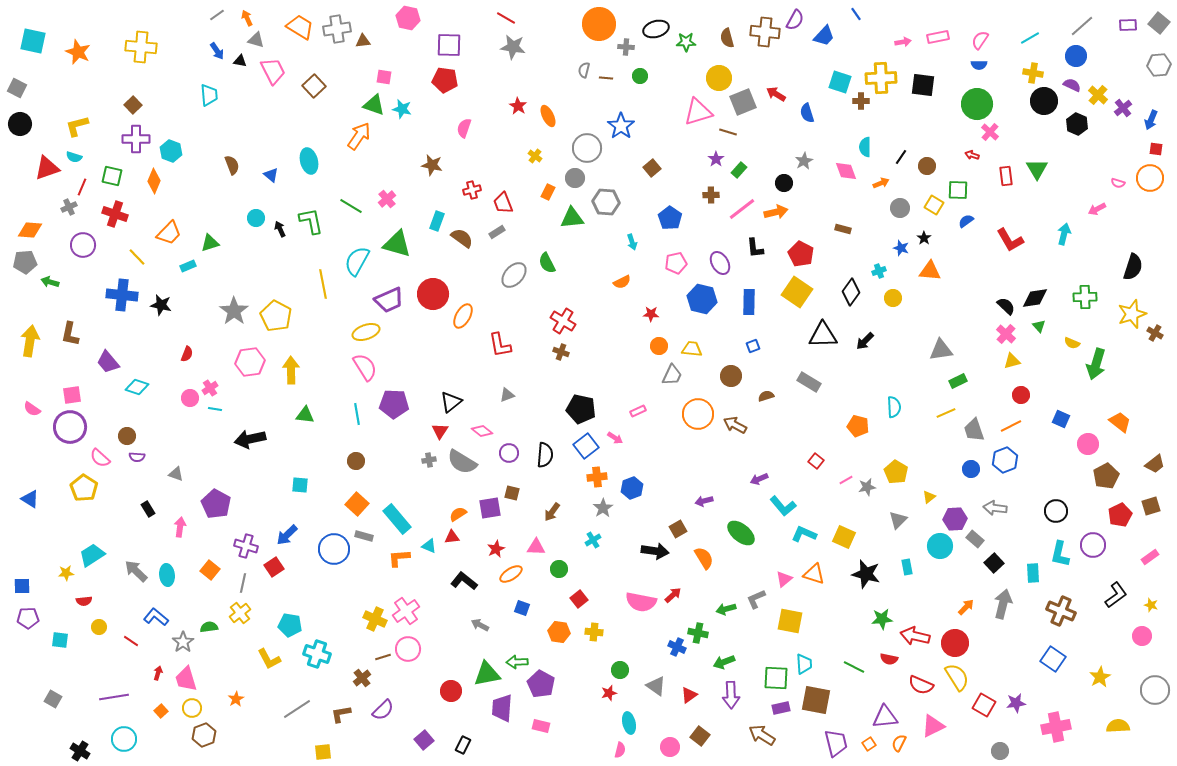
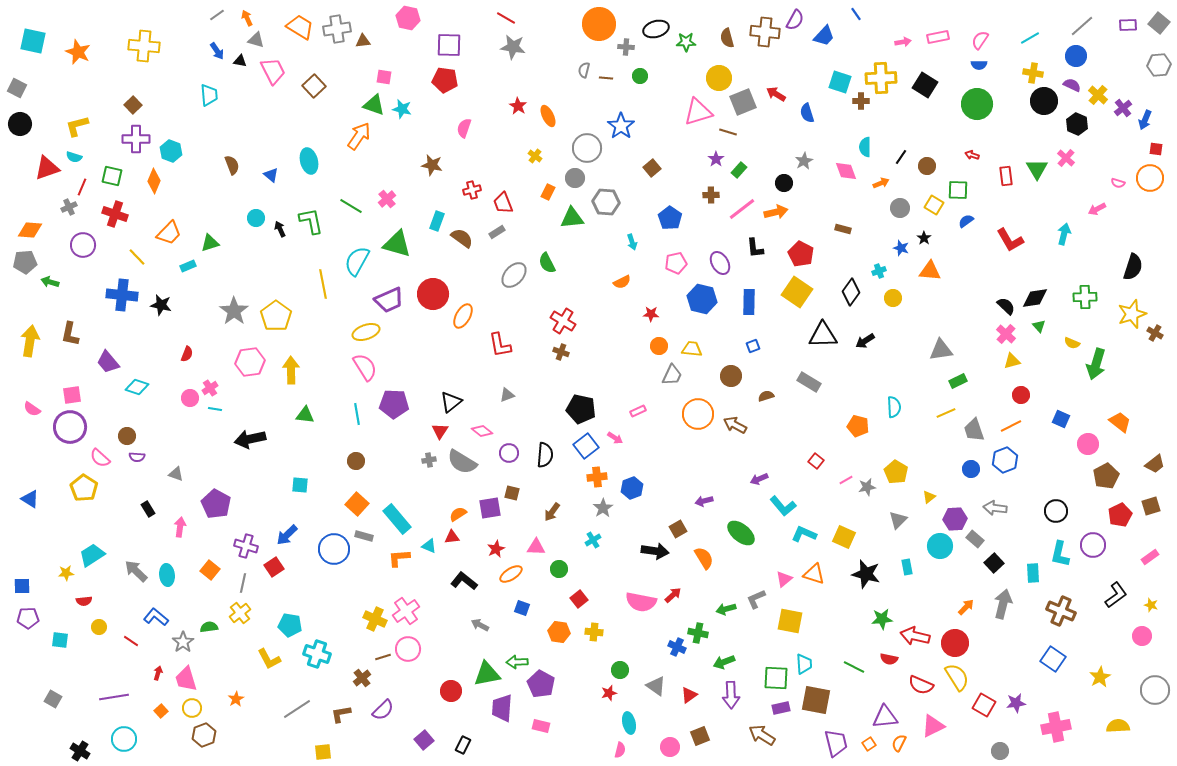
yellow cross at (141, 47): moved 3 px right, 1 px up
black square at (923, 85): moved 2 px right; rotated 25 degrees clockwise
blue arrow at (1151, 120): moved 6 px left
pink cross at (990, 132): moved 76 px right, 26 px down
yellow pentagon at (276, 316): rotated 8 degrees clockwise
black arrow at (865, 341): rotated 12 degrees clockwise
brown square at (700, 736): rotated 30 degrees clockwise
